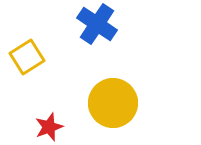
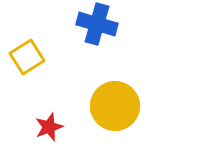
blue cross: rotated 18 degrees counterclockwise
yellow circle: moved 2 px right, 3 px down
